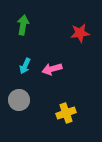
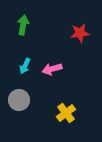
yellow cross: rotated 18 degrees counterclockwise
